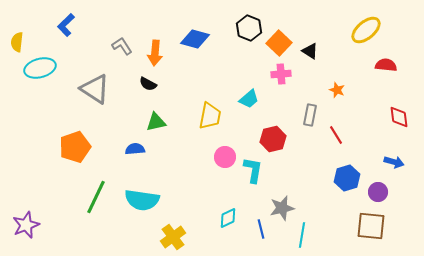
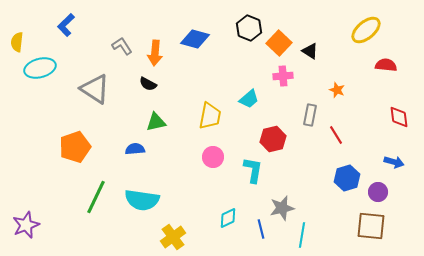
pink cross: moved 2 px right, 2 px down
pink circle: moved 12 px left
